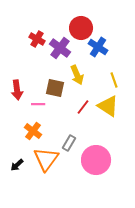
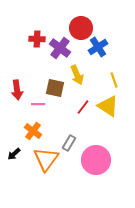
red cross: rotated 28 degrees counterclockwise
blue cross: rotated 24 degrees clockwise
black arrow: moved 3 px left, 11 px up
